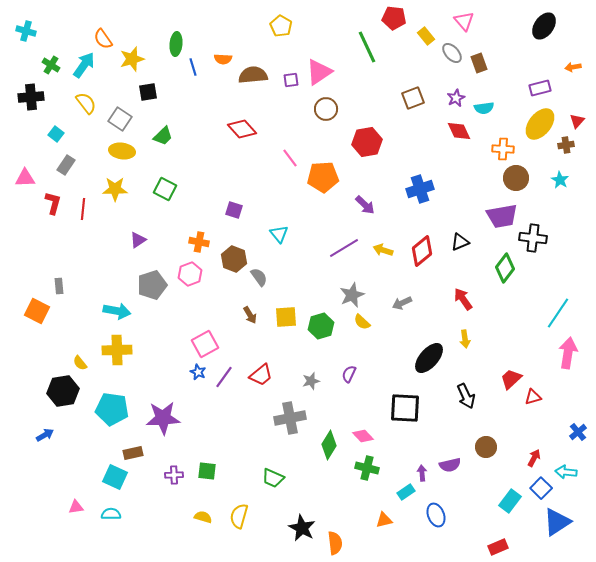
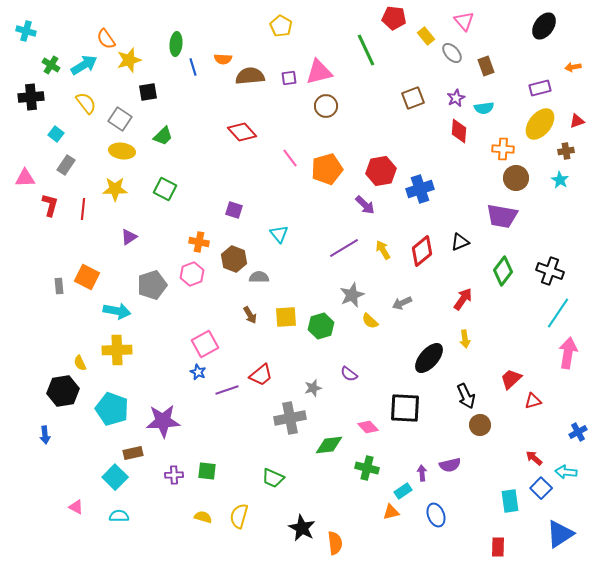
orange semicircle at (103, 39): moved 3 px right
green line at (367, 47): moved 1 px left, 3 px down
yellow star at (132, 59): moved 3 px left, 1 px down
brown rectangle at (479, 63): moved 7 px right, 3 px down
cyan arrow at (84, 65): rotated 24 degrees clockwise
pink triangle at (319, 72): rotated 20 degrees clockwise
brown semicircle at (253, 75): moved 3 px left, 1 px down
purple square at (291, 80): moved 2 px left, 2 px up
brown circle at (326, 109): moved 3 px up
red triangle at (577, 121): rotated 28 degrees clockwise
red diamond at (242, 129): moved 3 px down
red diamond at (459, 131): rotated 30 degrees clockwise
red hexagon at (367, 142): moved 14 px right, 29 px down
brown cross at (566, 145): moved 6 px down
orange pentagon at (323, 177): moved 4 px right, 8 px up; rotated 12 degrees counterclockwise
red L-shape at (53, 203): moved 3 px left, 2 px down
purple trapezoid at (502, 216): rotated 20 degrees clockwise
black cross at (533, 238): moved 17 px right, 33 px down; rotated 12 degrees clockwise
purple triangle at (138, 240): moved 9 px left, 3 px up
yellow arrow at (383, 250): rotated 42 degrees clockwise
green diamond at (505, 268): moved 2 px left, 3 px down
pink hexagon at (190, 274): moved 2 px right
gray semicircle at (259, 277): rotated 54 degrees counterclockwise
red arrow at (463, 299): rotated 70 degrees clockwise
orange square at (37, 311): moved 50 px right, 34 px up
yellow semicircle at (362, 322): moved 8 px right, 1 px up
yellow semicircle at (80, 363): rotated 14 degrees clockwise
purple semicircle at (349, 374): rotated 78 degrees counterclockwise
purple line at (224, 377): moved 3 px right, 13 px down; rotated 35 degrees clockwise
gray star at (311, 381): moved 2 px right, 7 px down
red triangle at (533, 397): moved 4 px down
cyan pentagon at (112, 409): rotated 12 degrees clockwise
purple star at (163, 418): moved 3 px down
blue cross at (578, 432): rotated 12 degrees clockwise
blue arrow at (45, 435): rotated 114 degrees clockwise
pink diamond at (363, 436): moved 5 px right, 9 px up
green diamond at (329, 445): rotated 52 degrees clockwise
brown circle at (486, 447): moved 6 px left, 22 px up
red arrow at (534, 458): rotated 78 degrees counterclockwise
cyan square at (115, 477): rotated 20 degrees clockwise
cyan rectangle at (406, 492): moved 3 px left, 1 px up
cyan rectangle at (510, 501): rotated 45 degrees counterclockwise
pink triangle at (76, 507): rotated 35 degrees clockwise
cyan semicircle at (111, 514): moved 8 px right, 2 px down
orange triangle at (384, 520): moved 7 px right, 8 px up
blue triangle at (557, 522): moved 3 px right, 12 px down
red rectangle at (498, 547): rotated 66 degrees counterclockwise
